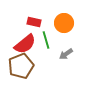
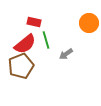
orange circle: moved 25 px right
